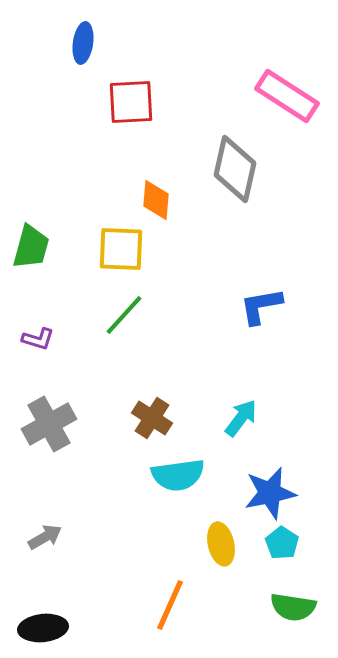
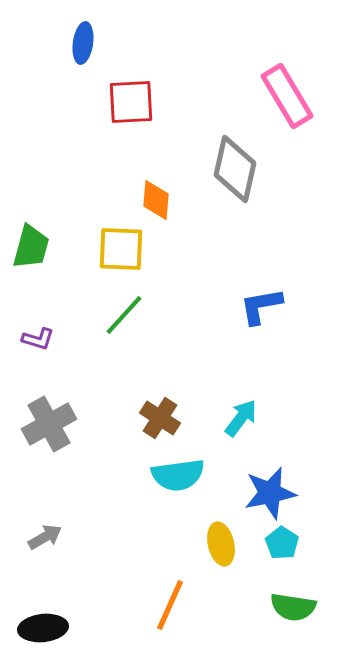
pink rectangle: rotated 26 degrees clockwise
brown cross: moved 8 px right
